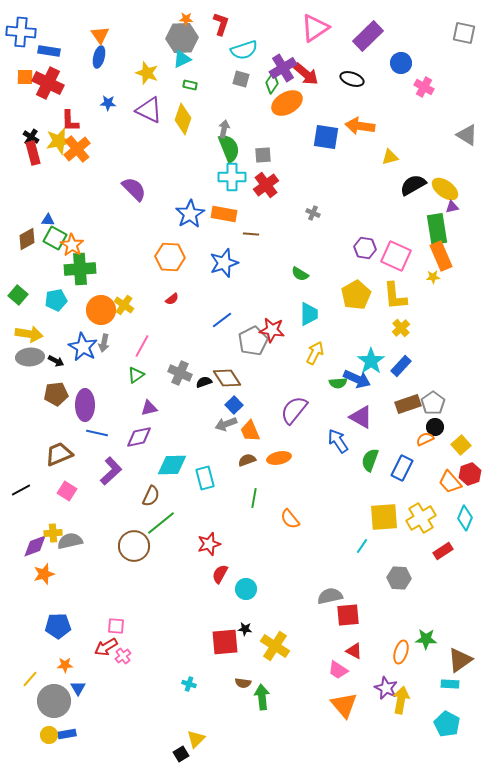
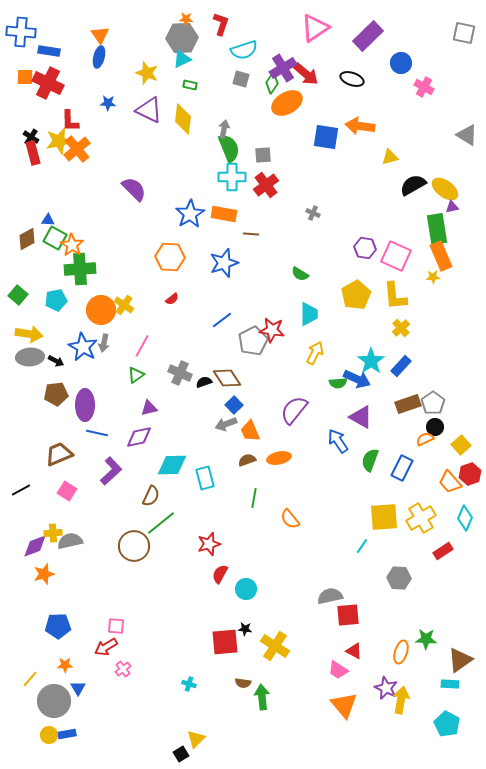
yellow diamond at (183, 119): rotated 12 degrees counterclockwise
pink cross at (123, 656): moved 13 px down
